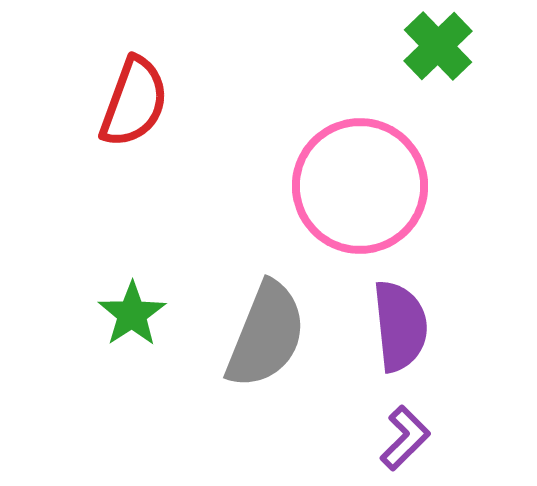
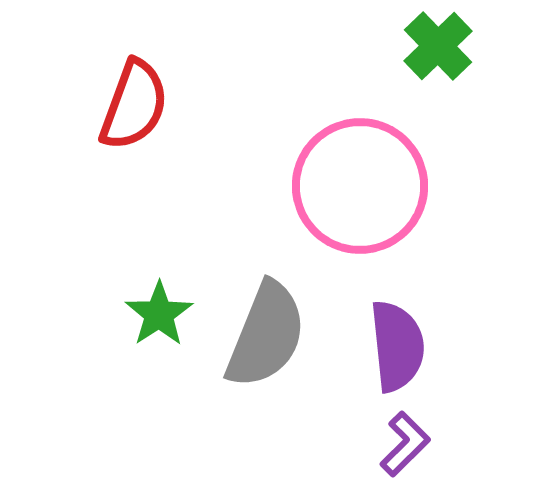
red semicircle: moved 3 px down
green star: moved 27 px right
purple semicircle: moved 3 px left, 20 px down
purple L-shape: moved 6 px down
